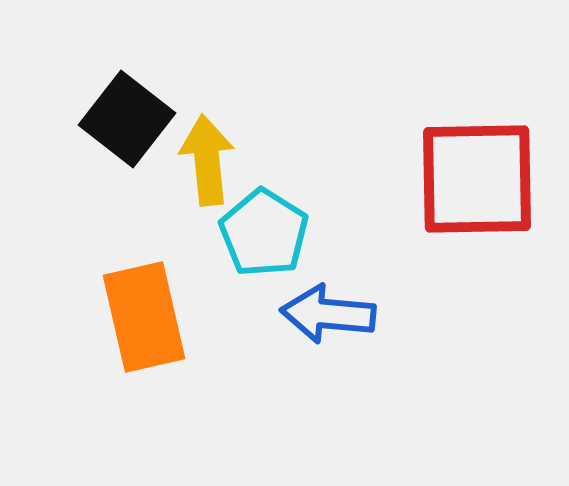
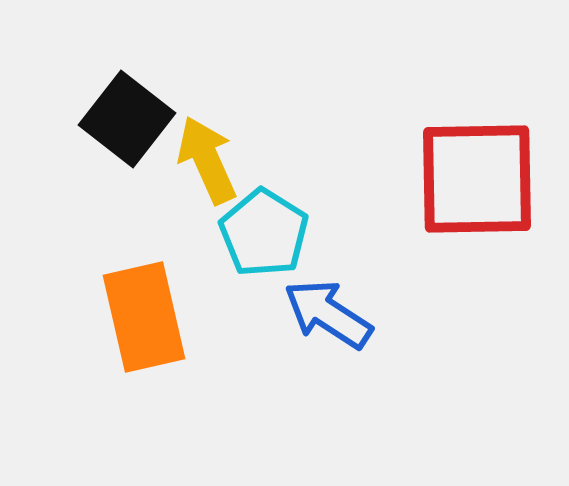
yellow arrow: rotated 18 degrees counterclockwise
blue arrow: rotated 28 degrees clockwise
